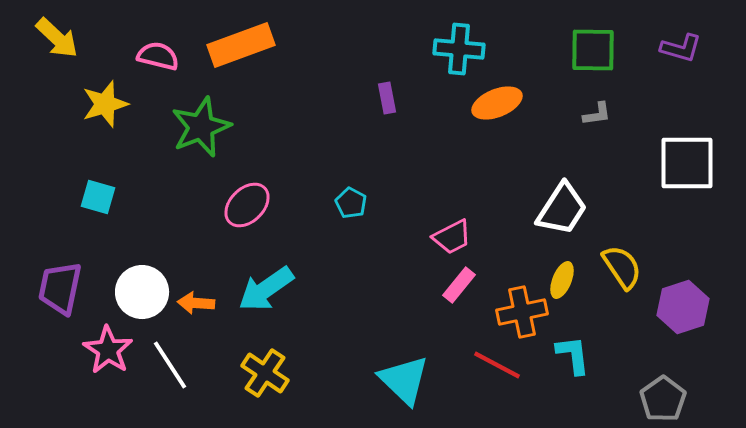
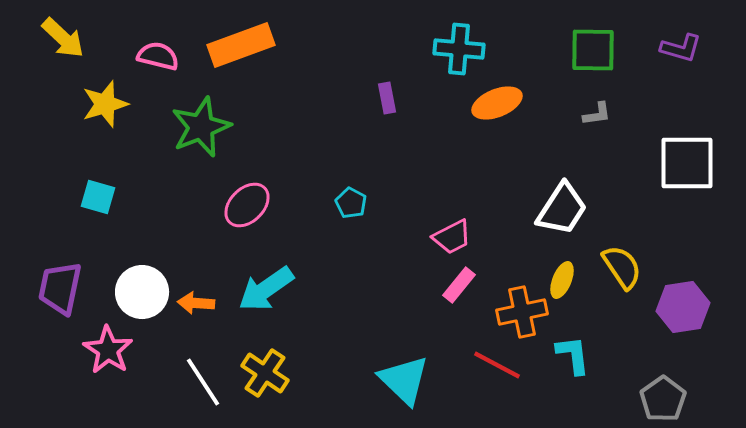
yellow arrow: moved 6 px right
purple hexagon: rotated 9 degrees clockwise
white line: moved 33 px right, 17 px down
